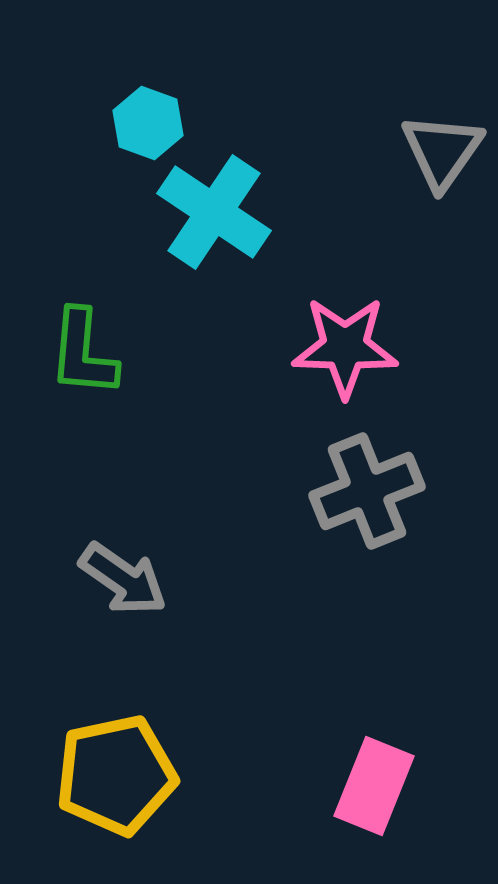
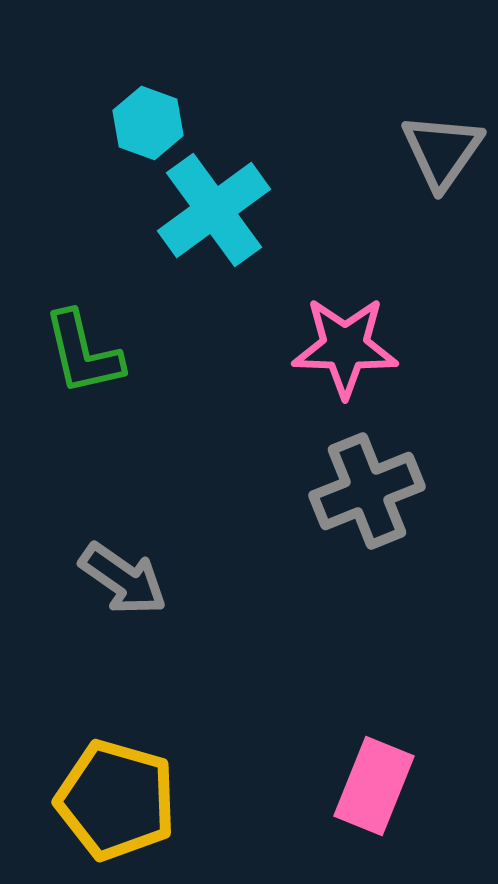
cyan cross: moved 2 px up; rotated 20 degrees clockwise
green L-shape: rotated 18 degrees counterclockwise
yellow pentagon: moved 25 px down; rotated 28 degrees clockwise
